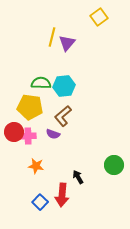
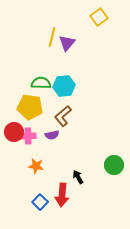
purple semicircle: moved 1 px left, 1 px down; rotated 32 degrees counterclockwise
